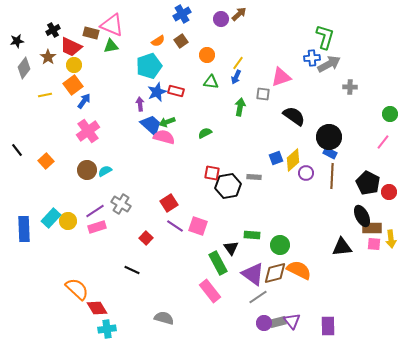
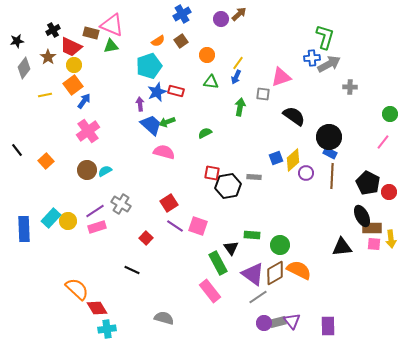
pink semicircle at (164, 137): moved 15 px down
brown diamond at (275, 273): rotated 15 degrees counterclockwise
